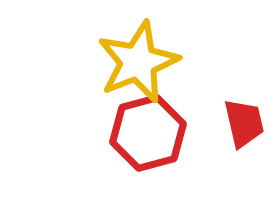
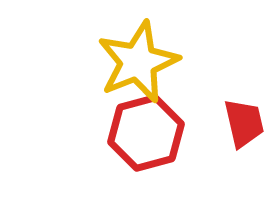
red hexagon: moved 2 px left
